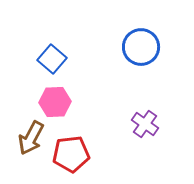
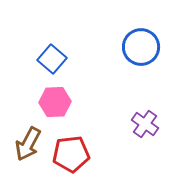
brown arrow: moved 3 px left, 6 px down
